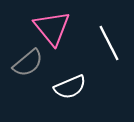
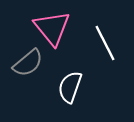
white line: moved 4 px left
white semicircle: rotated 132 degrees clockwise
